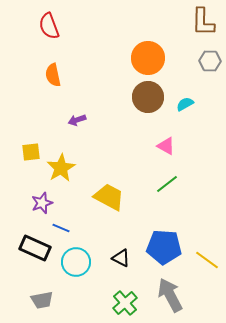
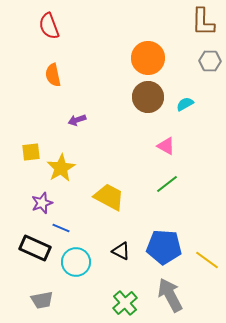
black triangle: moved 7 px up
